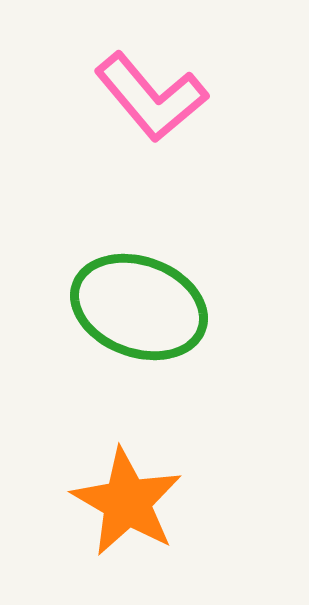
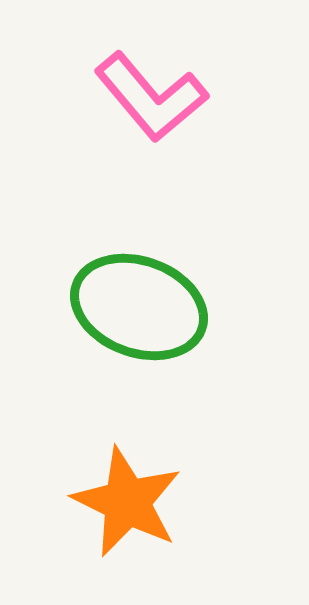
orange star: rotated 4 degrees counterclockwise
